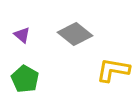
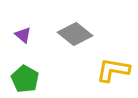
purple triangle: moved 1 px right
